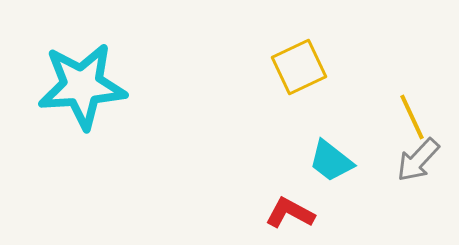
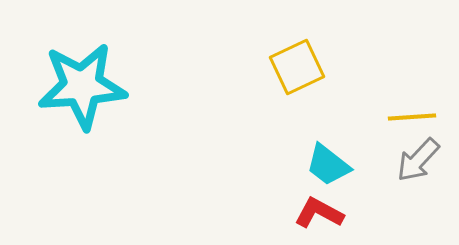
yellow square: moved 2 px left
yellow line: rotated 69 degrees counterclockwise
cyan trapezoid: moved 3 px left, 4 px down
red L-shape: moved 29 px right
